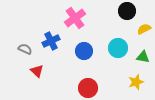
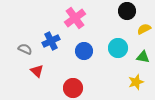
red circle: moved 15 px left
